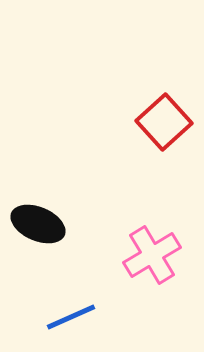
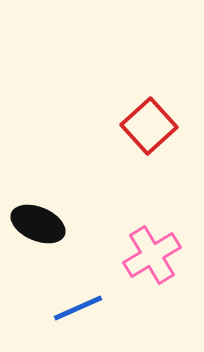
red square: moved 15 px left, 4 px down
blue line: moved 7 px right, 9 px up
